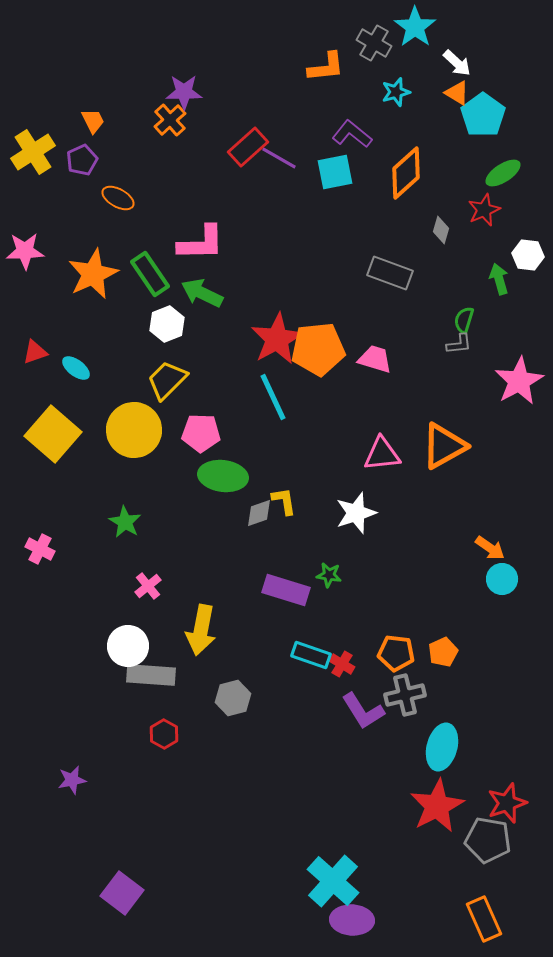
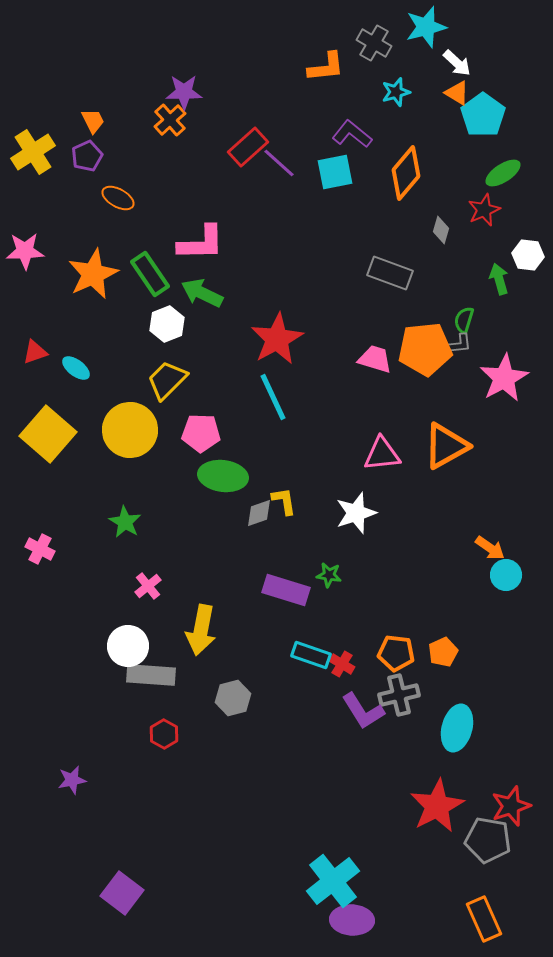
cyan star at (415, 27): moved 11 px right; rotated 21 degrees clockwise
purple line at (279, 158): moved 5 px down; rotated 12 degrees clockwise
purple pentagon at (82, 160): moved 5 px right, 4 px up
orange diamond at (406, 173): rotated 8 degrees counterclockwise
orange pentagon at (318, 349): moved 107 px right
pink star at (519, 381): moved 15 px left, 3 px up
yellow circle at (134, 430): moved 4 px left
yellow square at (53, 434): moved 5 px left
orange triangle at (444, 446): moved 2 px right
cyan circle at (502, 579): moved 4 px right, 4 px up
gray cross at (405, 695): moved 6 px left
cyan ellipse at (442, 747): moved 15 px right, 19 px up
red star at (507, 803): moved 4 px right, 3 px down
cyan cross at (333, 881): rotated 10 degrees clockwise
